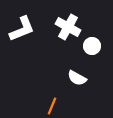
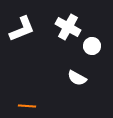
orange line: moved 25 px left; rotated 72 degrees clockwise
